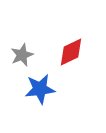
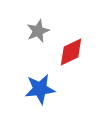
gray star: moved 16 px right, 24 px up
